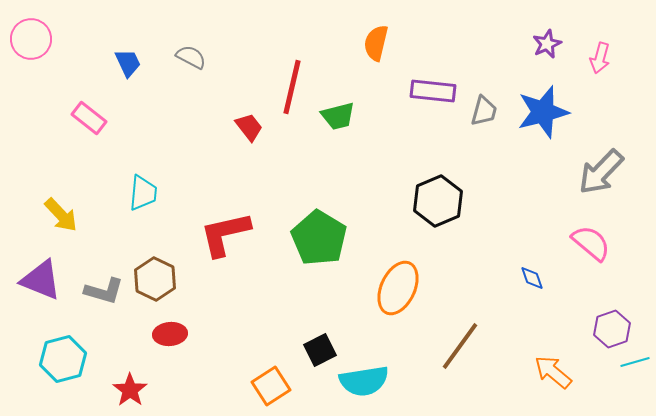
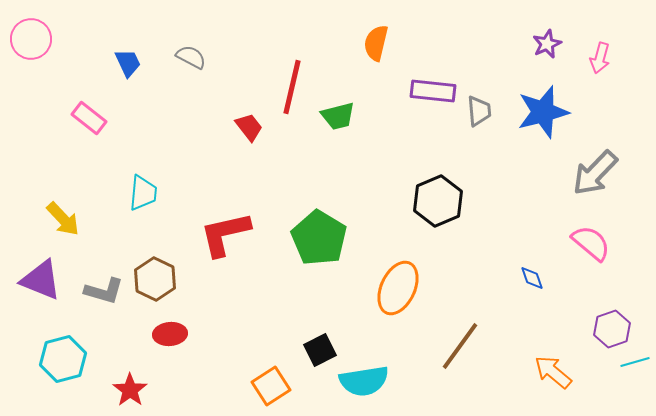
gray trapezoid: moved 5 px left; rotated 20 degrees counterclockwise
gray arrow: moved 6 px left, 1 px down
yellow arrow: moved 2 px right, 4 px down
